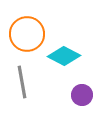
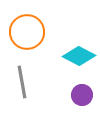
orange circle: moved 2 px up
cyan diamond: moved 15 px right
